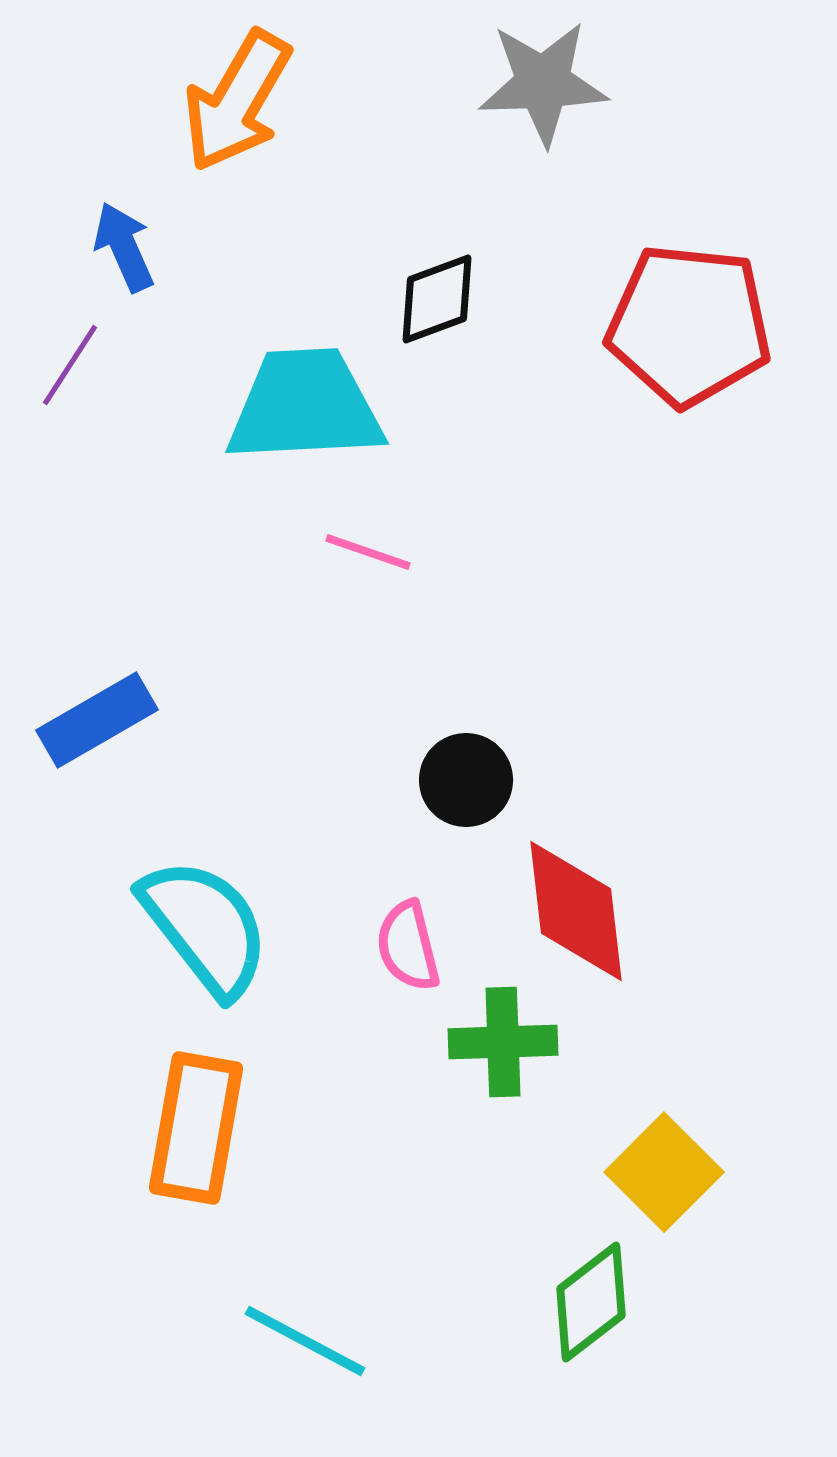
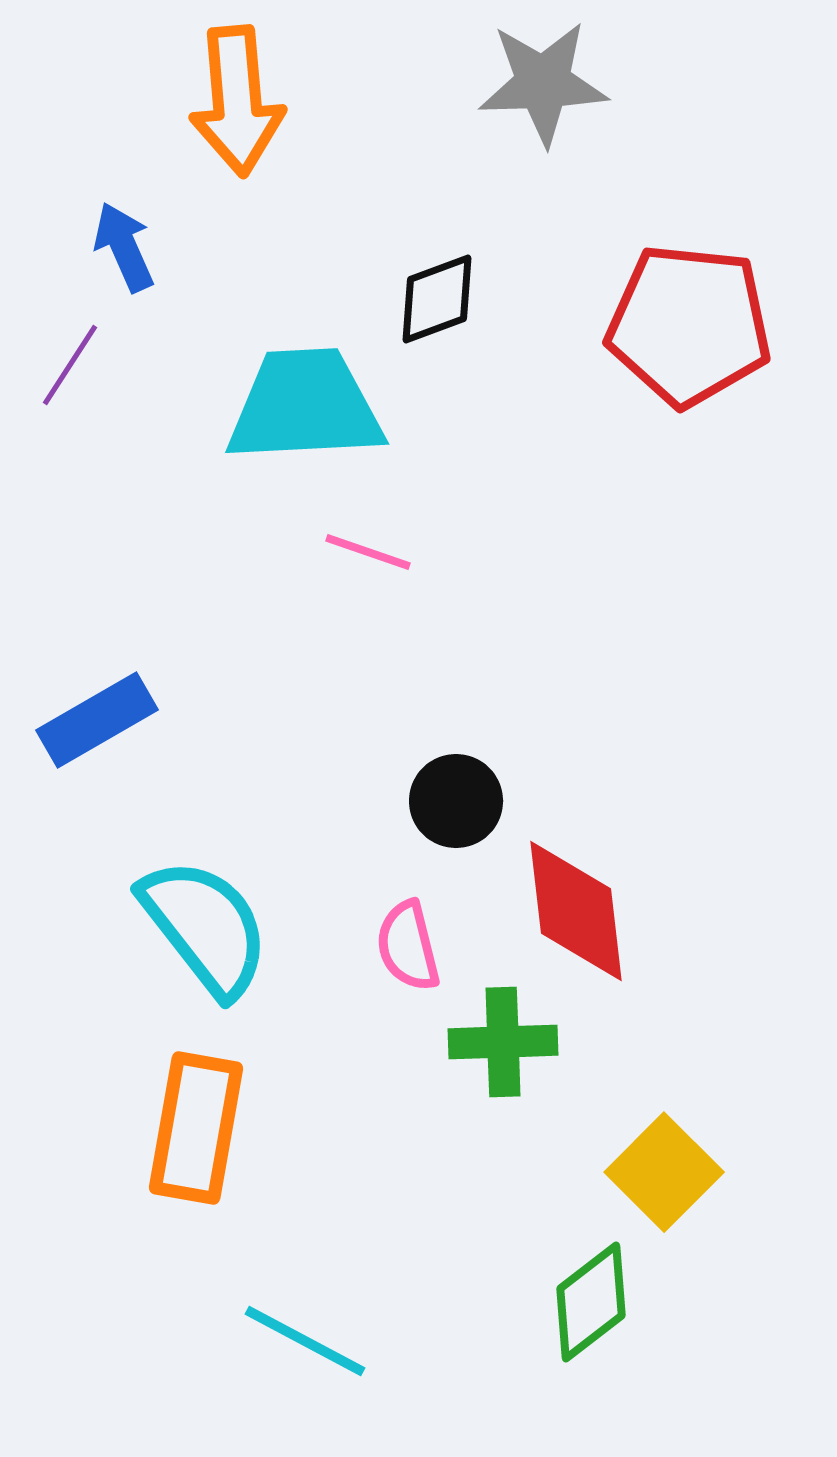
orange arrow: rotated 35 degrees counterclockwise
black circle: moved 10 px left, 21 px down
